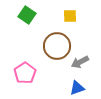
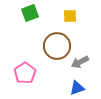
green square: moved 3 px right, 2 px up; rotated 36 degrees clockwise
